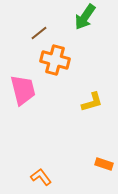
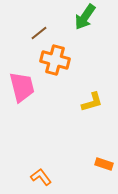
pink trapezoid: moved 1 px left, 3 px up
